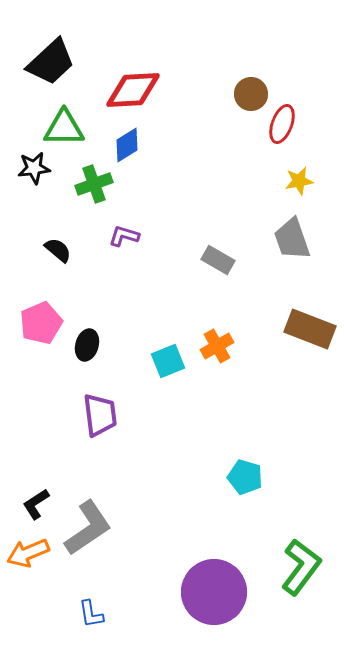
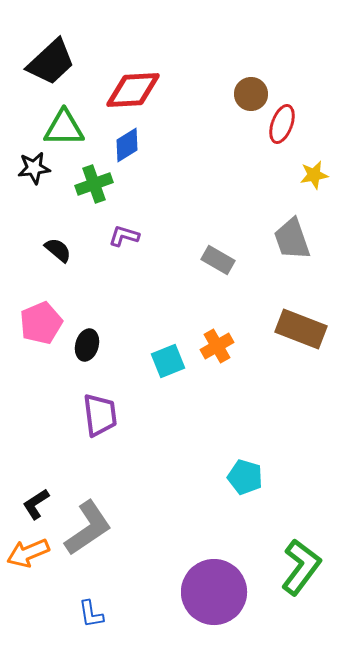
yellow star: moved 15 px right, 6 px up
brown rectangle: moved 9 px left
